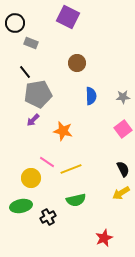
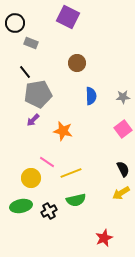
yellow line: moved 4 px down
black cross: moved 1 px right, 6 px up
